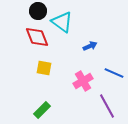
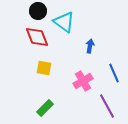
cyan triangle: moved 2 px right
blue arrow: rotated 56 degrees counterclockwise
blue line: rotated 42 degrees clockwise
green rectangle: moved 3 px right, 2 px up
